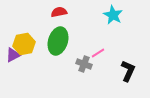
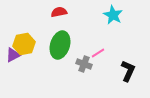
green ellipse: moved 2 px right, 4 px down
